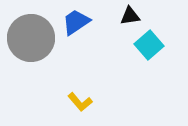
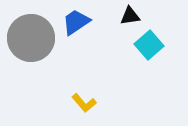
yellow L-shape: moved 4 px right, 1 px down
